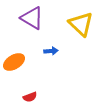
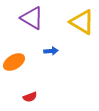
yellow triangle: moved 1 px right, 2 px up; rotated 12 degrees counterclockwise
